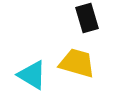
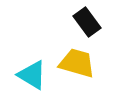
black rectangle: moved 4 px down; rotated 20 degrees counterclockwise
